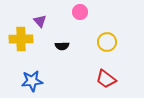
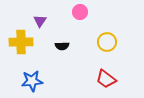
purple triangle: rotated 16 degrees clockwise
yellow cross: moved 3 px down
